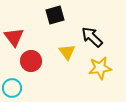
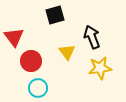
black arrow: rotated 25 degrees clockwise
cyan circle: moved 26 px right
